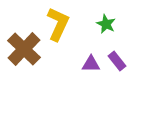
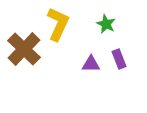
purple rectangle: moved 2 px right, 2 px up; rotated 18 degrees clockwise
